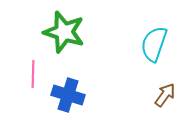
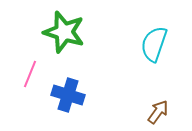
pink line: moved 3 px left; rotated 20 degrees clockwise
brown arrow: moved 7 px left, 17 px down
